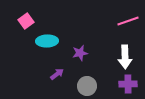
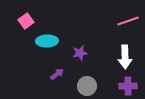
purple cross: moved 2 px down
